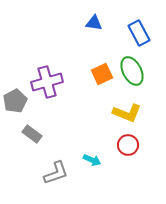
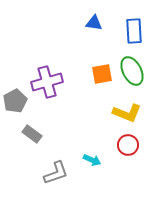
blue rectangle: moved 5 px left, 2 px up; rotated 25 degrees clockwise
orange square: rotated 15 degrees clockwise
